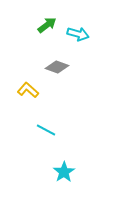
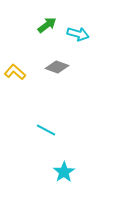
yellow L-shape: moved 13 px left, 18 px up
